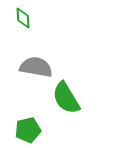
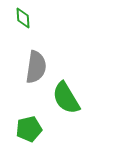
gray semicircle: rotated 88 degrees clockwise
green pentagon: moved 1 px right, 1 px up
